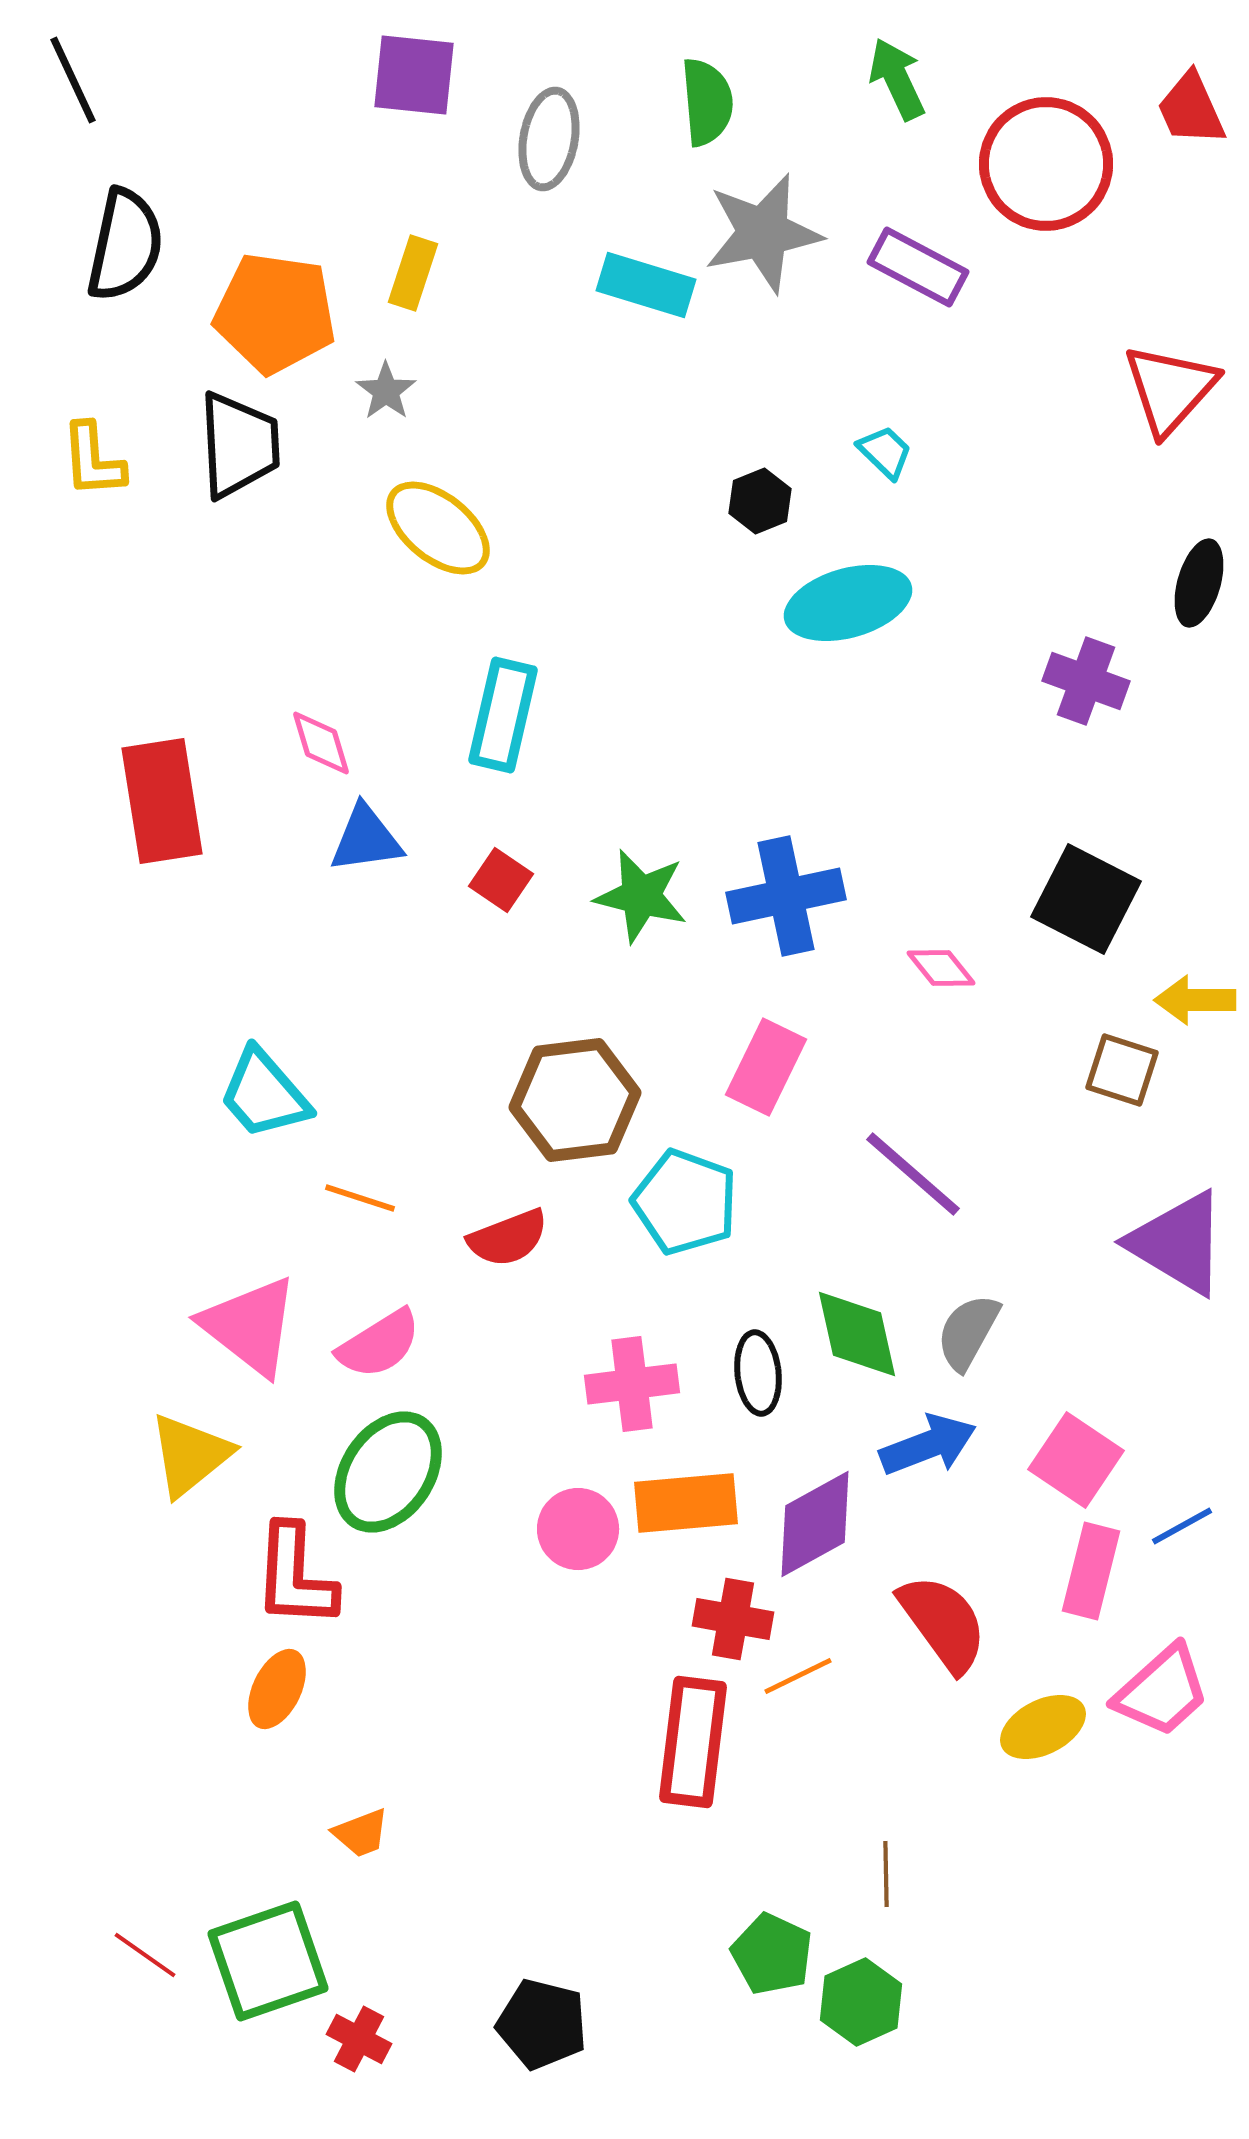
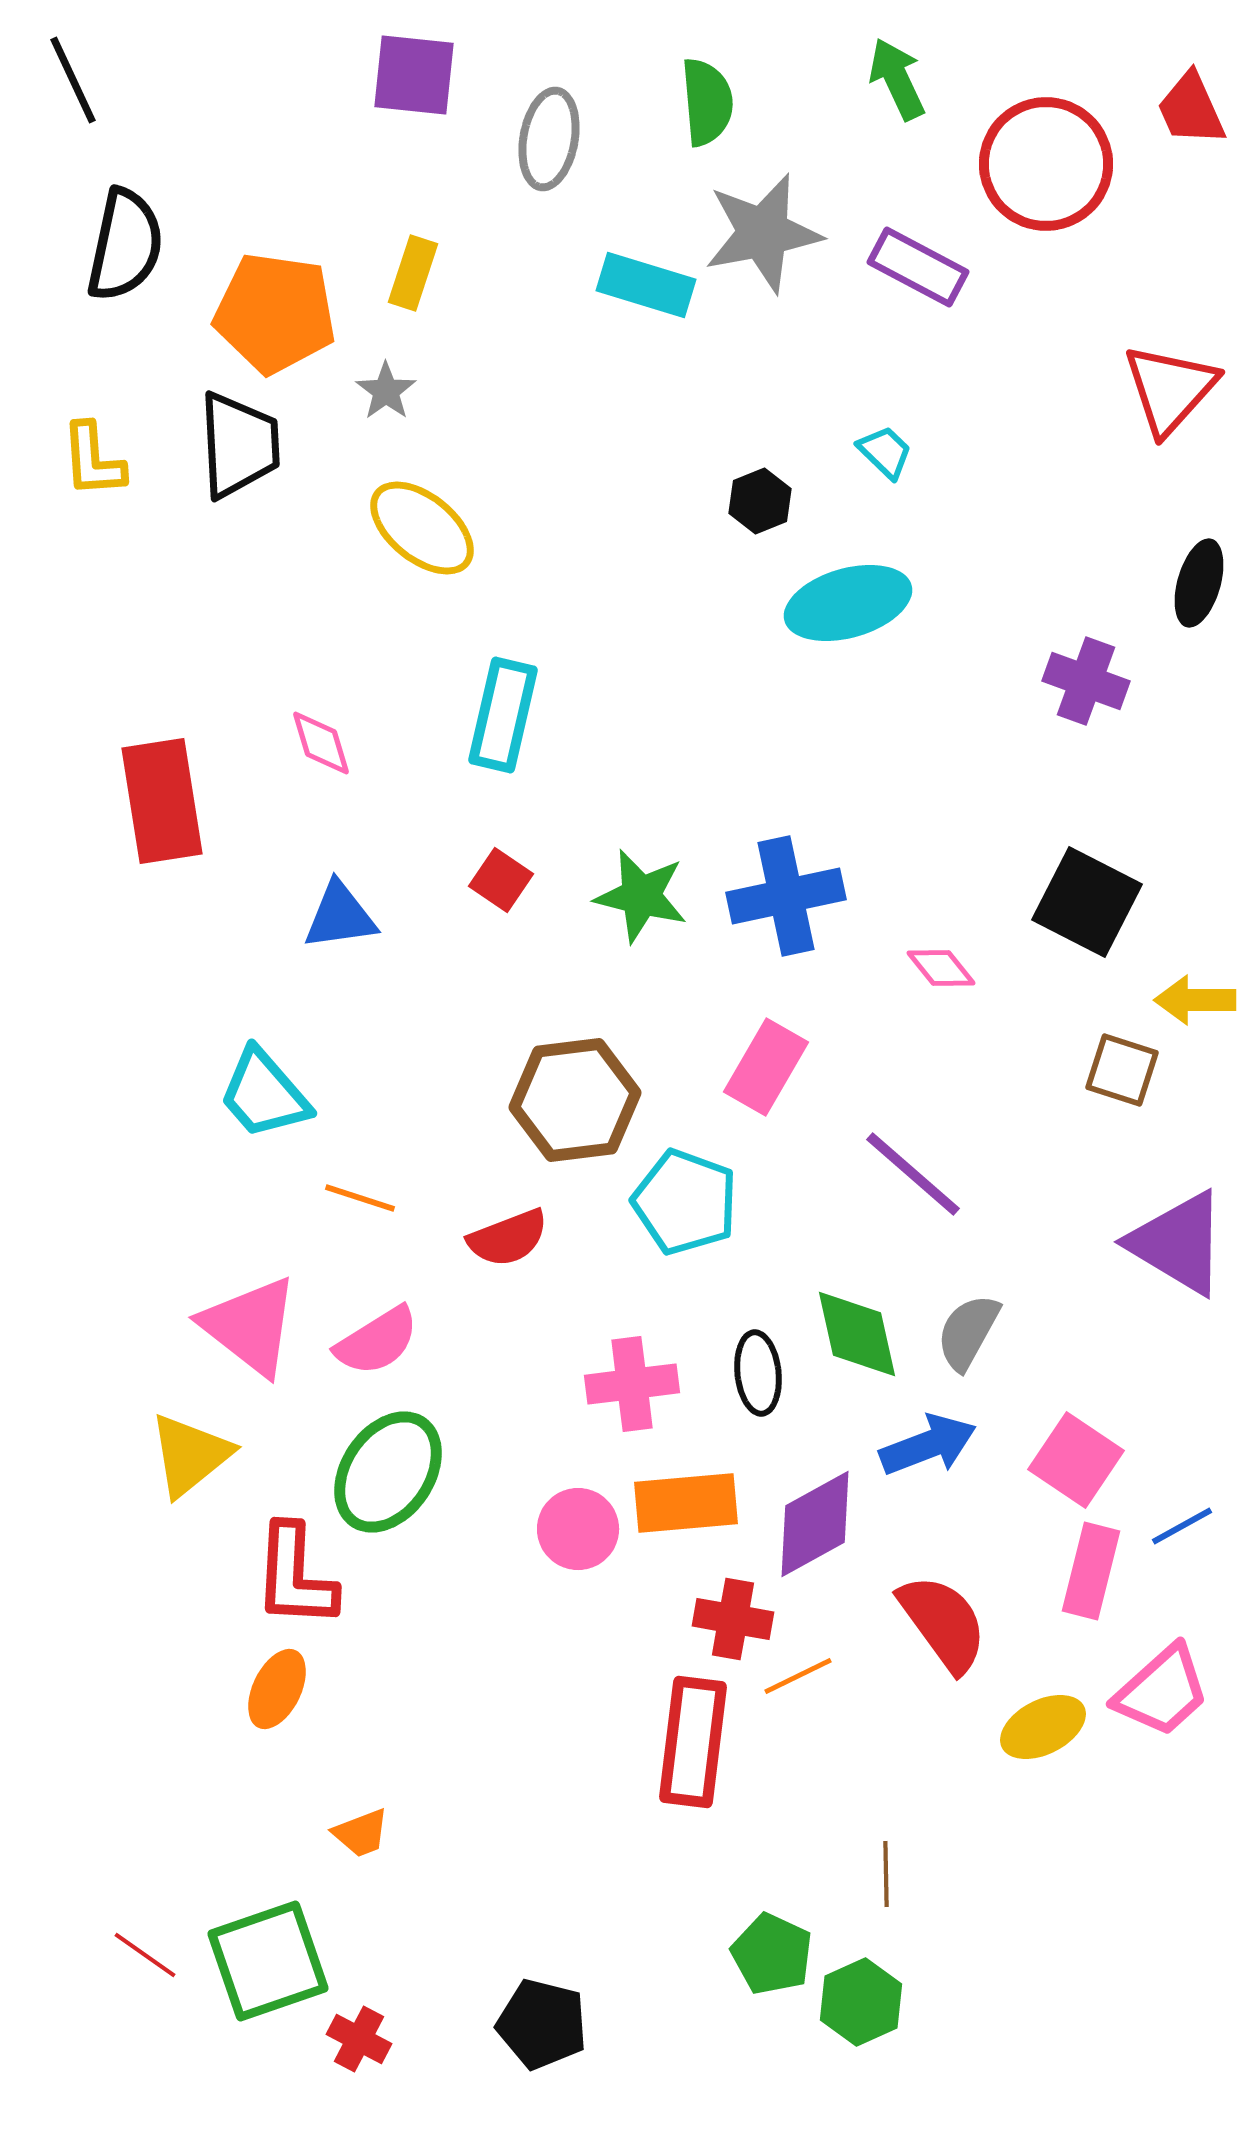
yellow ellipse at (438, 528): moved 16 px left
blue triangle at (366, 839): moved 26 px left, 77 px down
black square at (1086, 899): moved 1 px right, 3 px down
pink rectangle at (766, 1067): rotated 4 degrees clockwise
pink semicircle at (379, 1344): moved 2 px left, 3 px up
